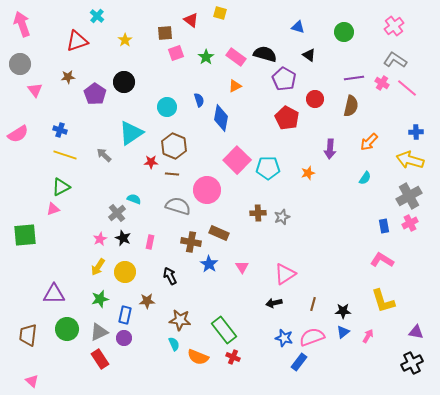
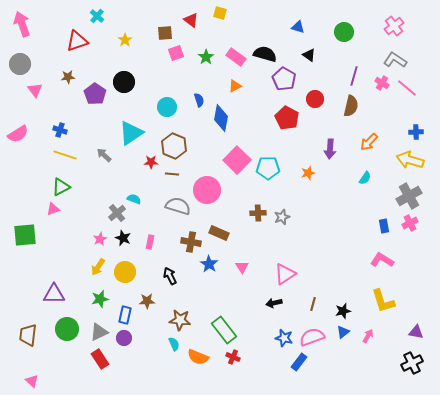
purple line at (354, 78): moved 2 px up; rotated 66 degrees counterclockwise
black star at (343, 311): rotated 14 degrees counterclockwise
